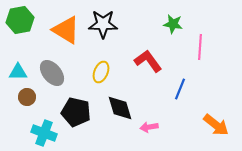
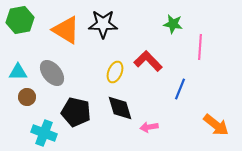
red L-shape: rotated 8 degrees counterclockwise
yellow ellipse: moved 14 px right
